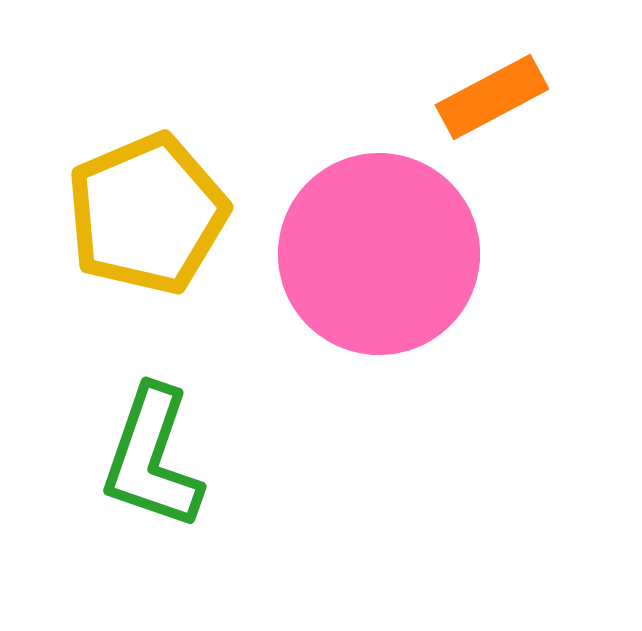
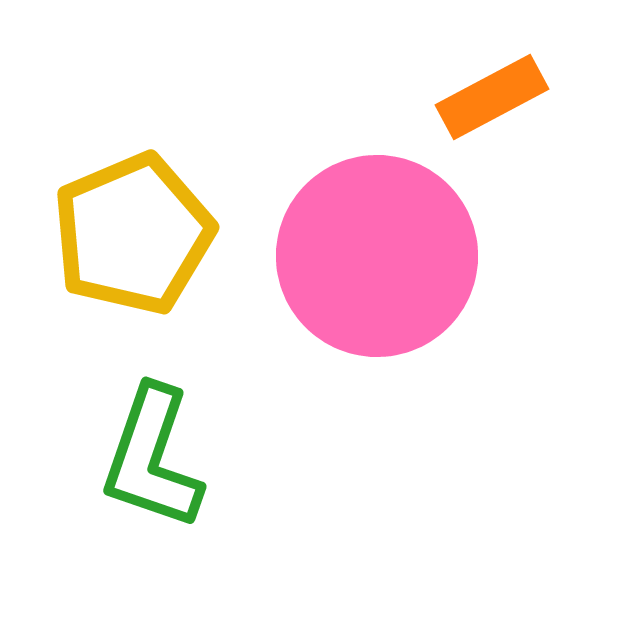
yellow pentagon: moved 14 px left, 20 px down
pink circle: moved 2 px left, 2 px down
